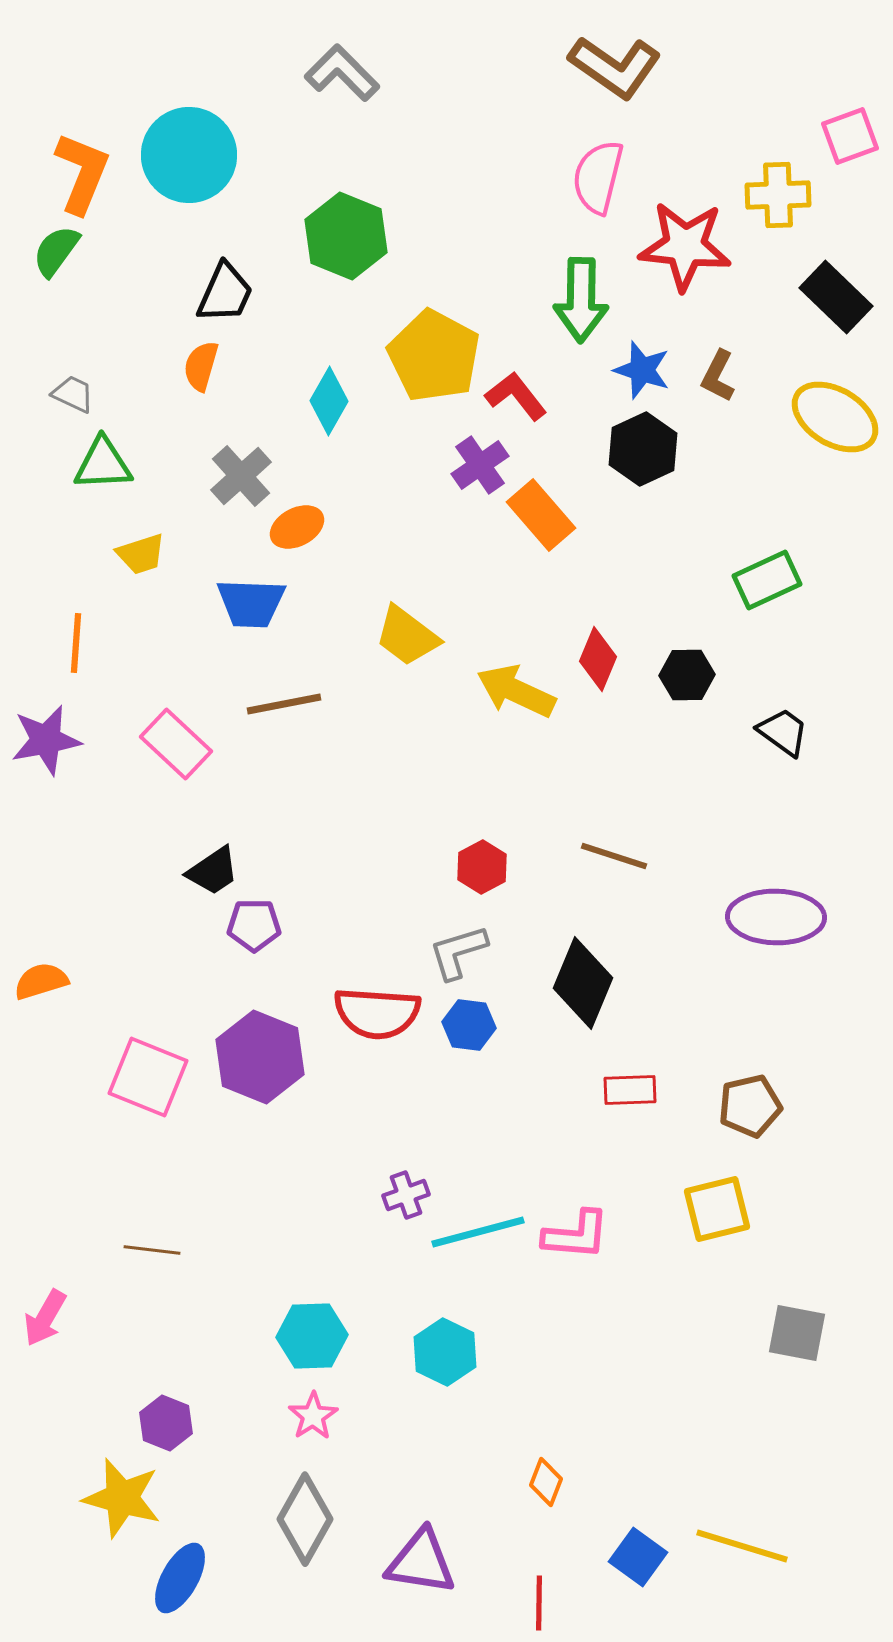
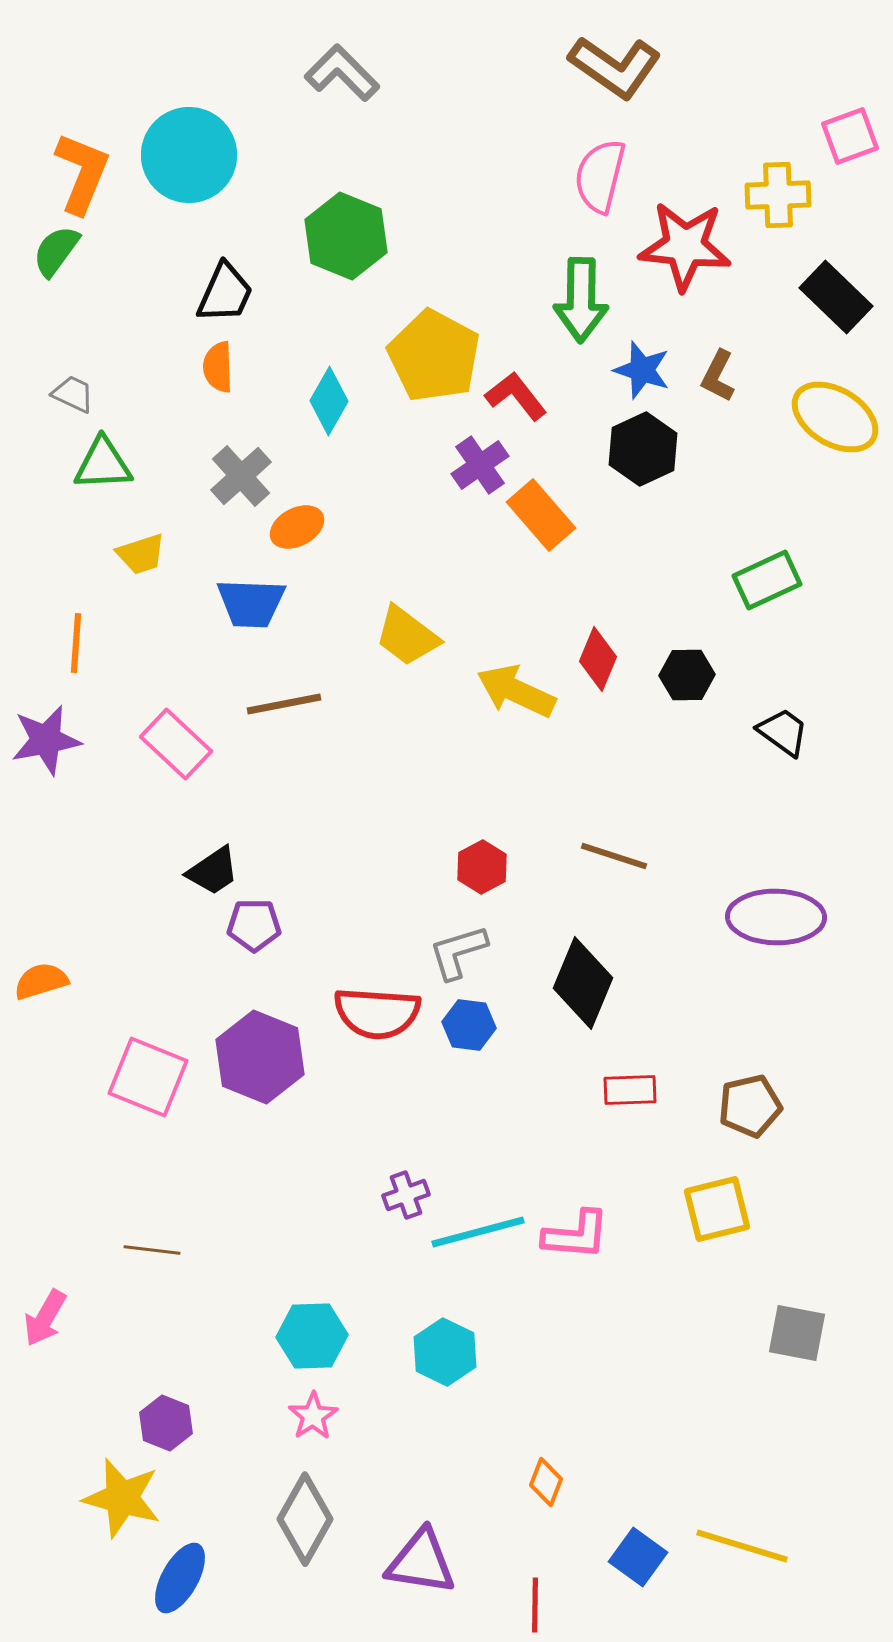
pink semicircle at (598, 177): moved 2 px right, 1 px up
orange semicircle at (201, 366): moved 17 px right, 1 px down; rotated 18 degrees counterclockwise
red line at (539, 1603): moved 4 px left, 2 px down
